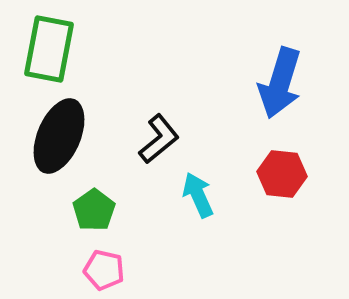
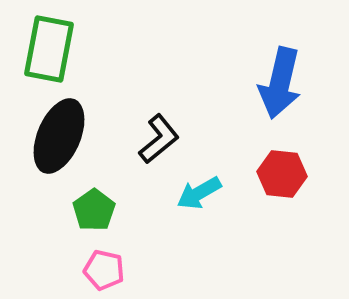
blue arrow: rotated 4 degrees counterclockwise
cyan arrow: moved 1 px right, 2 px up; rotated 96 degrees counterclockwise
